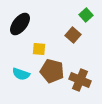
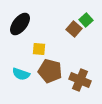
green square: moved 5 px down
brown square: moved 1 px right, 6 px up
brown pentagon: moved 2 px left
